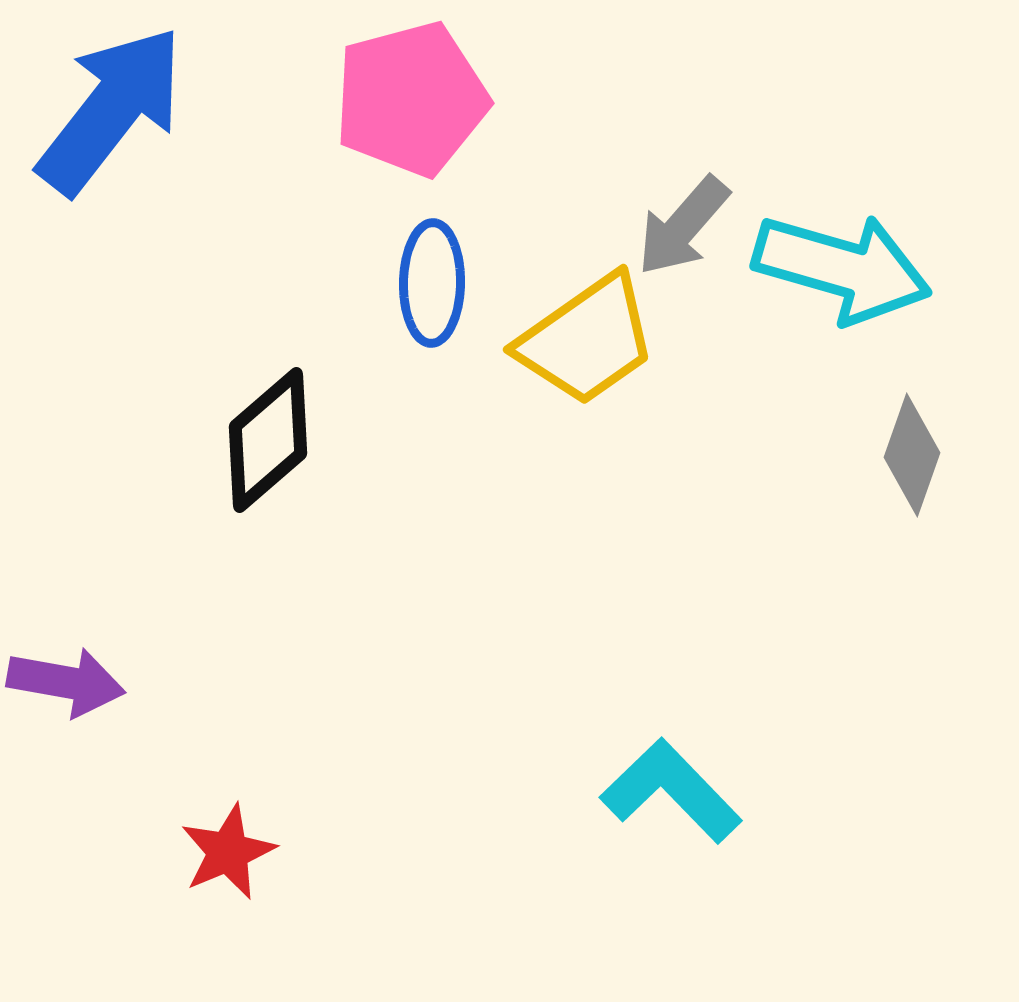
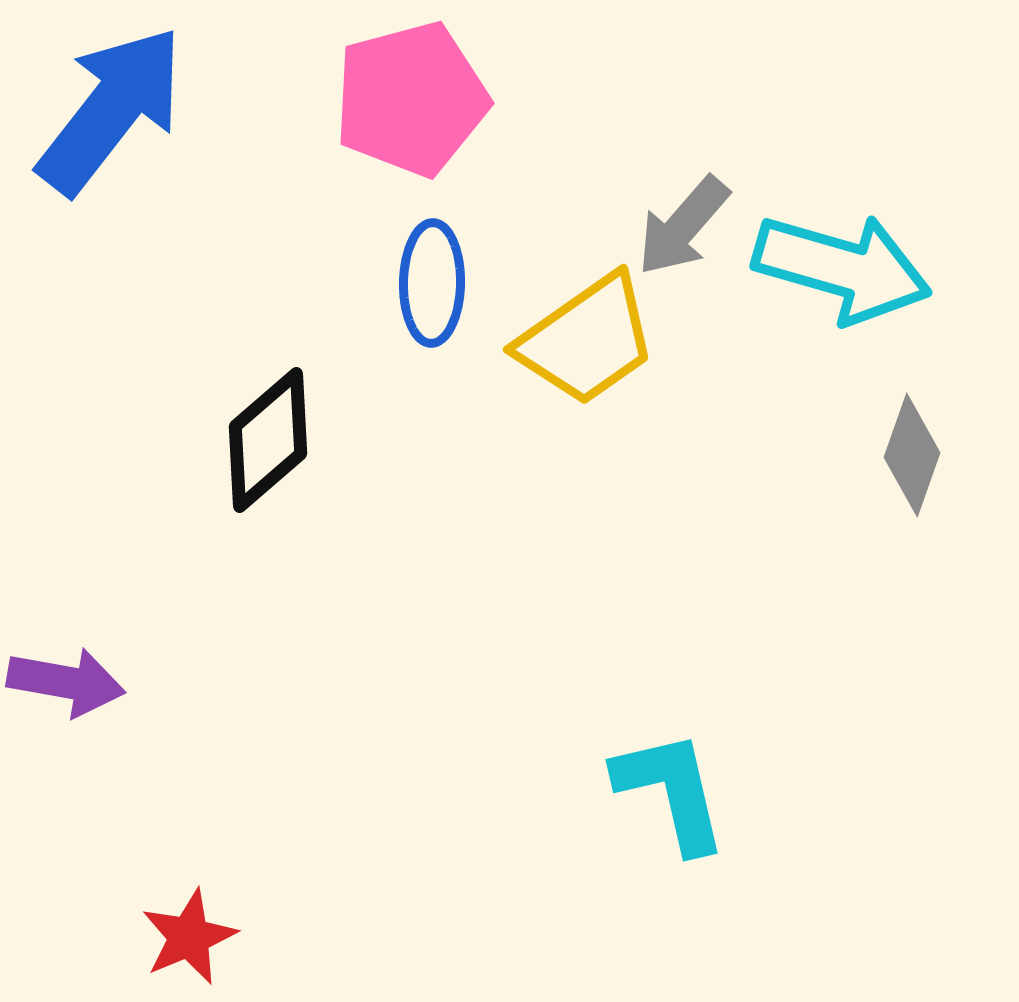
cyan L-shape: rotated 31 degrees clockwise
red star: moved 39 px left, 85 px down
